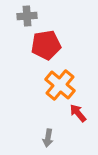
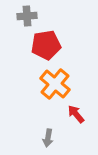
orange cross: moved 5 px left, 1 px up
red arrow: moved 2 px left, 1 px down
